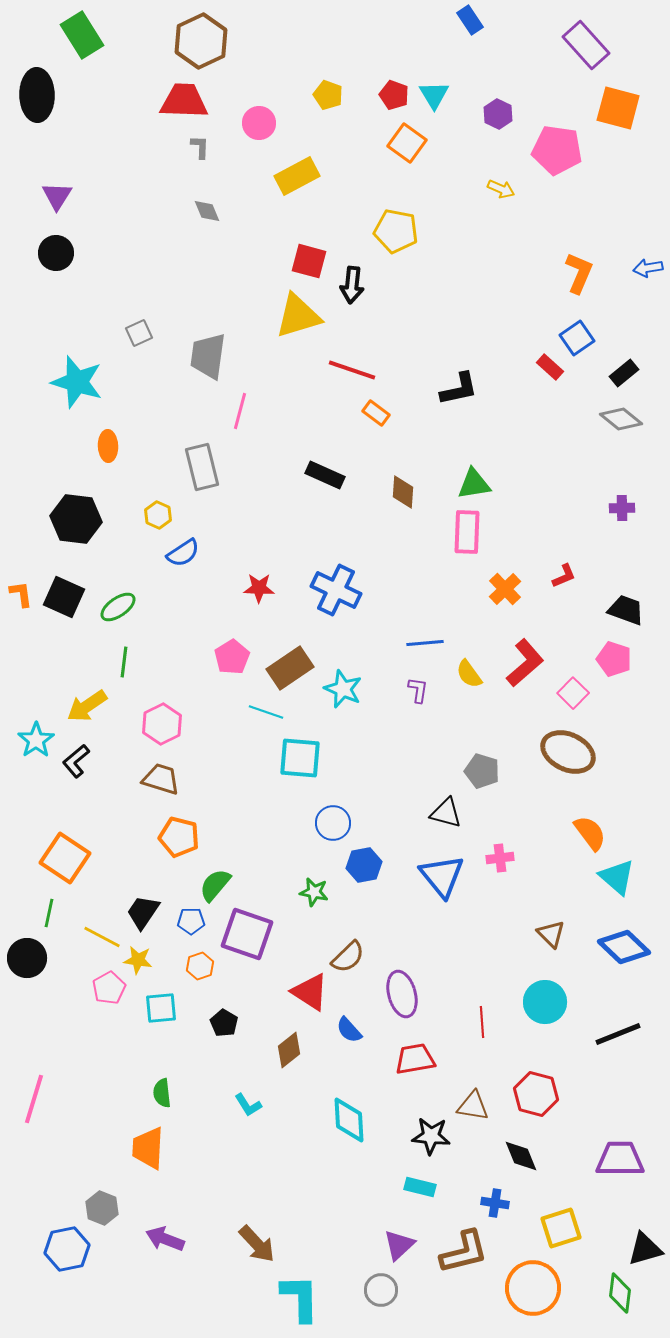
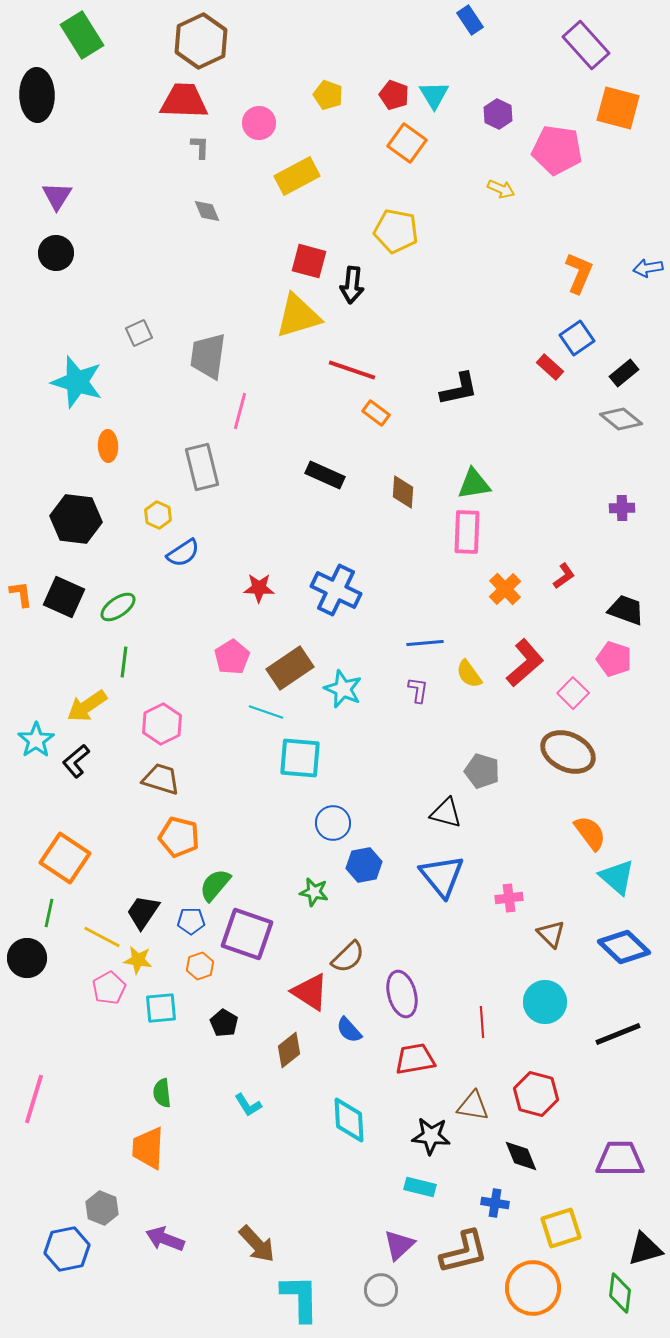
red L-shape at (564, 576): rotated 12 degrees counterclockwise
pink cross at (500, 858): moved 9 px right, 40 px down
